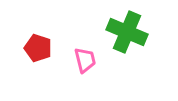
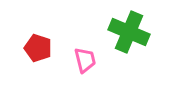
green cross: moved 2 px right
